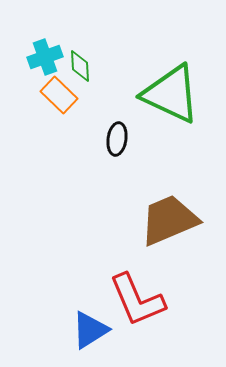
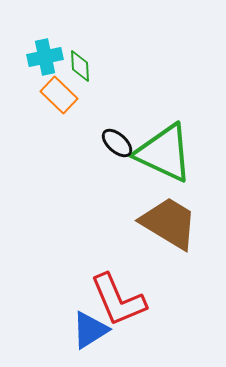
cyan cross: rotated 8 degrees clockwise
green triangle: moved 7 px left, 59 px down
black ellipse: moved 4 px down; rotated 56 degrees counterclockwise
brown trapezoid: moved 3 px down; rotated 54 degrees clockwise
red L-shape: moved 19 px left
